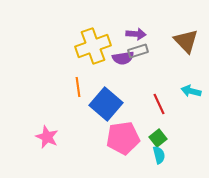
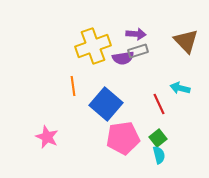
orange line: moved 5 px left, 1 px up
cyan arrow: moved 11 px left, 3 px up
